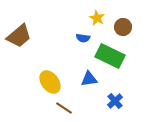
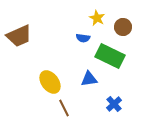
brown trapezoid: rotated 16 degrees clockwise
blue cross: moved 1 px left, 3 px down
brown line: rotated 30 degrees clockwise
